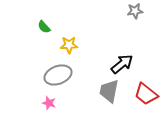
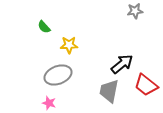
red trapezoid: moved 9 px up
